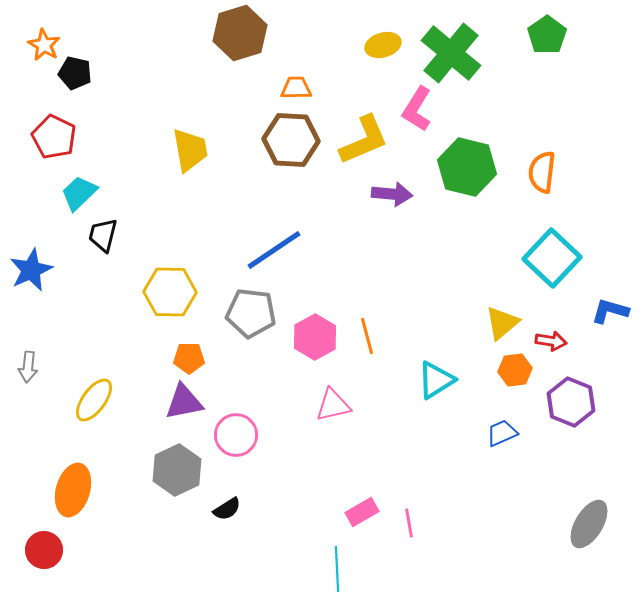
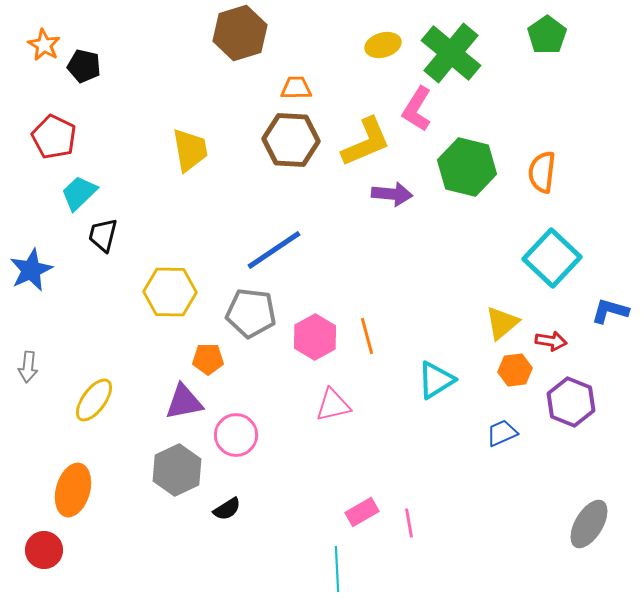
black pentagon at (75, 73): moved 9 px right, 7 px up
yellow L-shape at (364, 140): moved 2 px right, 2 px down
orange pentagon at (189, 358): moved 19 px right, 1 px down
